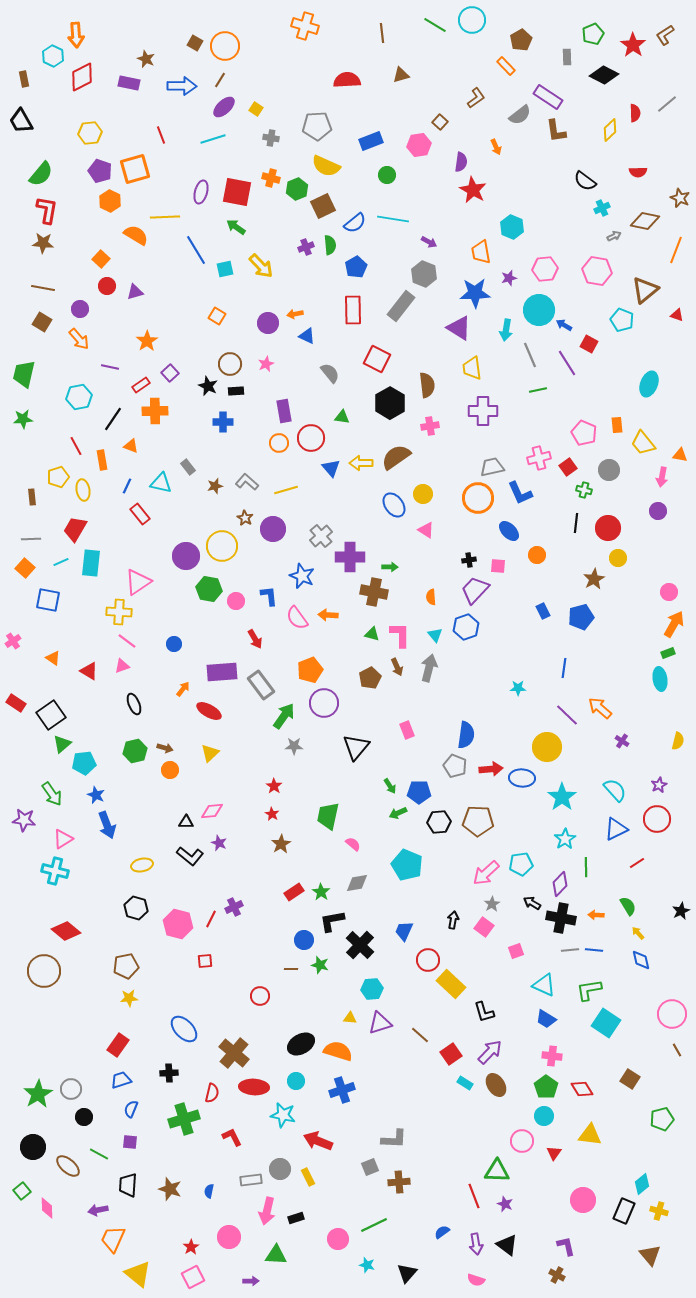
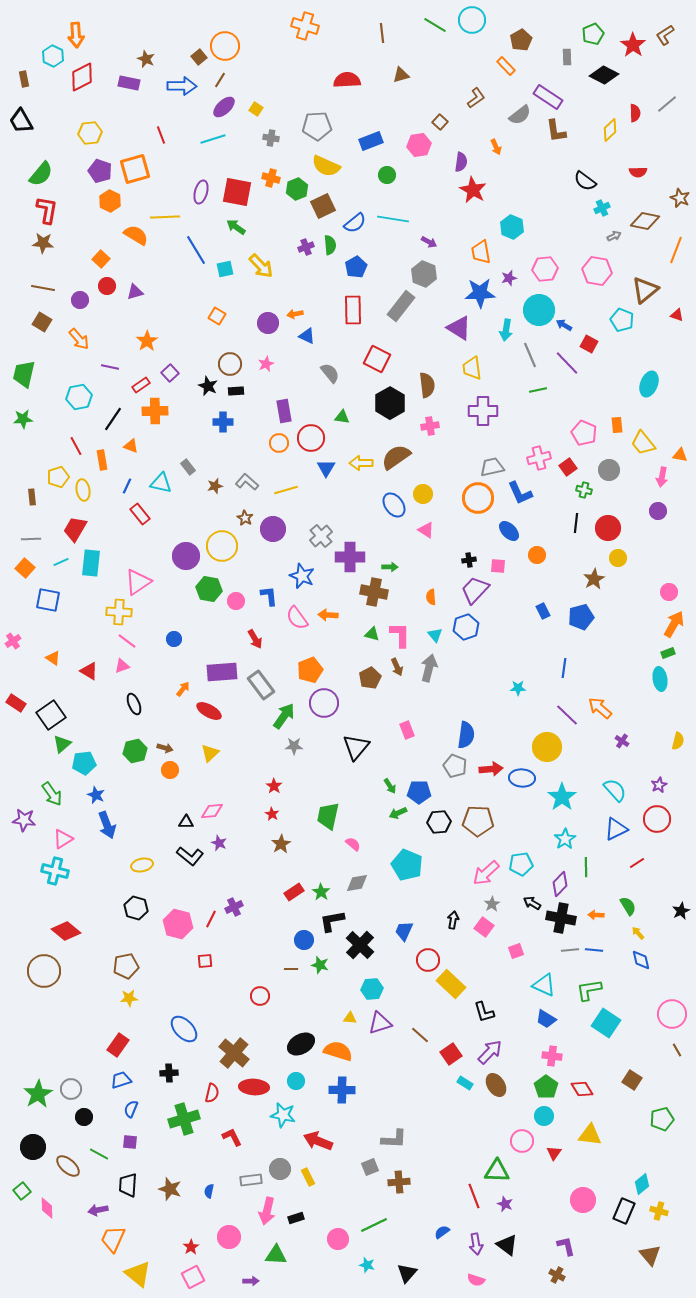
brown square at (195, 43): moved 4 px right, 14 px down; rotated 21 degrees clockwise
blue star at (475, 293): moved 5 px right
purple circle at (80, 309): moved 9 px up
purple line at (567, 363): rotated 12 degrees counterclockwise
blue triangle at (331, 468): moved 5 px left; rotated 12 degrees clockwise
blue circle at (174, 644): moved 5 px up
brown square at (630, 1079): moved 2 px right, 1 px down
blue cross at (342, 1090): rotated 20 degrees clockwise
